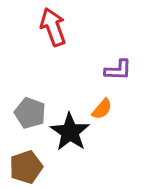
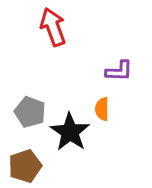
purple L-shape: moved 1 px right, 1 px down
orange semicircle: rotated 140 degrees clockwise
gray pentagon: moved 1 px up
brown pentagon: moved 1 px left, 1 px up
